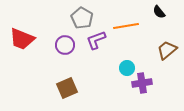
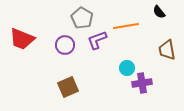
purple L-shape: moved 1 px right
brown trapezoid: rotated 60 degrees counterclockwise
brown square: moved 1 px right, 1 px up
